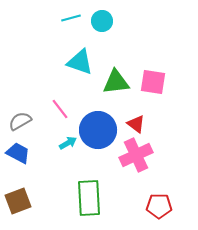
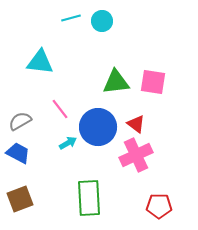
cyan triangle: moved 40 px left; rotated 12 degrees counterclockwise
blue circle: moved 3 px up
brown square: moved 2 px right, 2 px up
